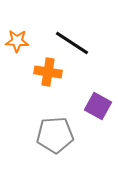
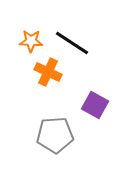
orange star: moved 14 px right
orange cross: rotated 16 degrees clockwise
purple square: moved 3 px left, 1 px up
